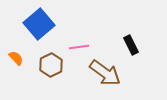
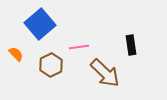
blue square: moved 1 px right
black rectangle: rotated 18 degrees clockwise
orange semicircle: moved 4 px up
brown arrow: rotated 8 degrees clockwise
